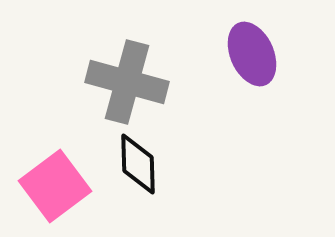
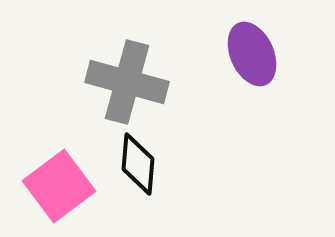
black diamond: rotated 6 degrees clockwise
pink square: moved 4 px right
